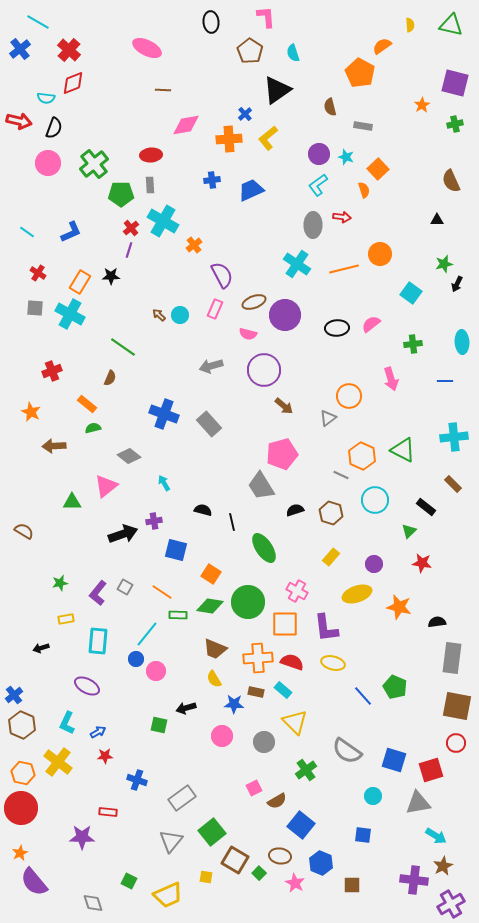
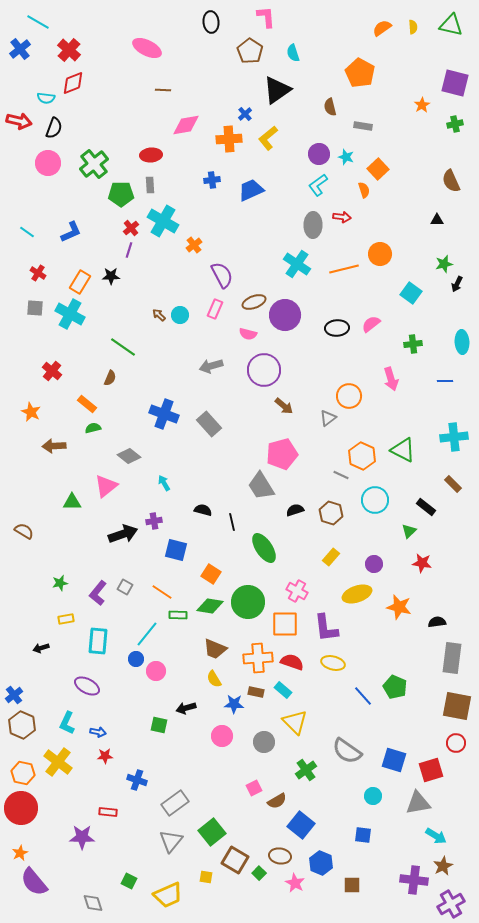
yellow semicircle at (410, 25): moved 3 px right, 2 px down
orange semicircle at (382, 46): moved 18 px up
red cross at (52, 371): rotated 30 degrees counterclockwise
blue arrow at (98, 732): rotated 42 degrees clockwise
gray rectangle at (182, 798): moved 7 px left, 5 px down
